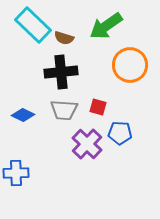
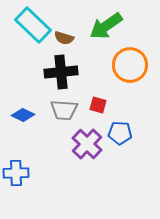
red square: moved 2 px up
